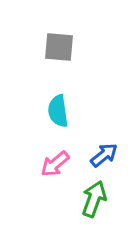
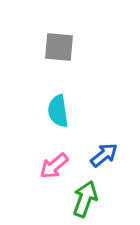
pink arrow: moved 1 px left, 2 px down
green arrow: moved 9 px left
